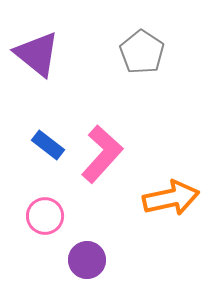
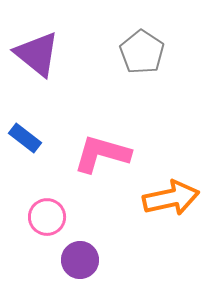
blue rectangle: moved 23 px left, 7 px up
pink L-shape: rotated 116 degrees counterclockwise
pink circle: moved 2 px right, 1 px down
purple circle: moved 7 px left
